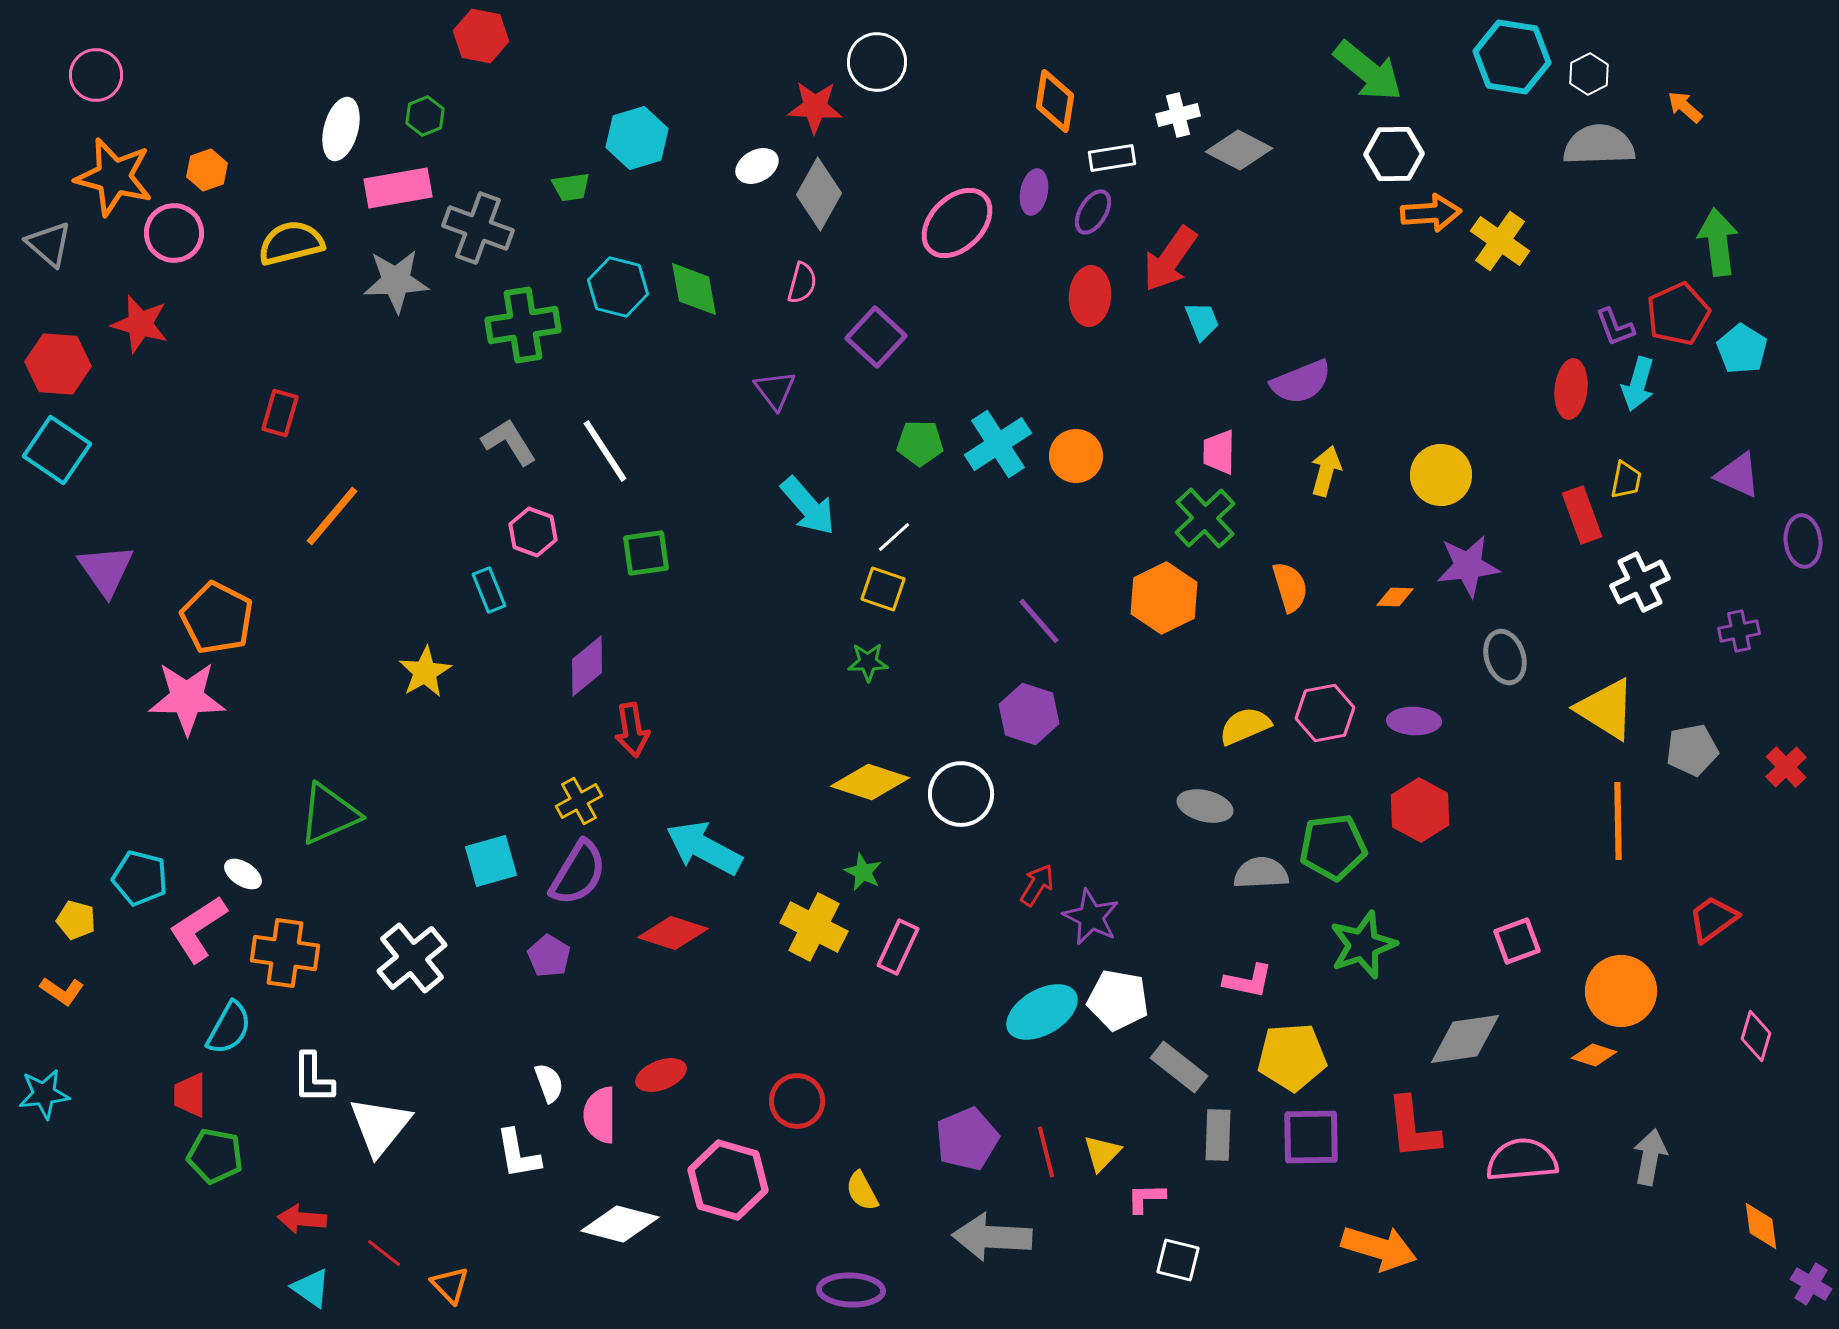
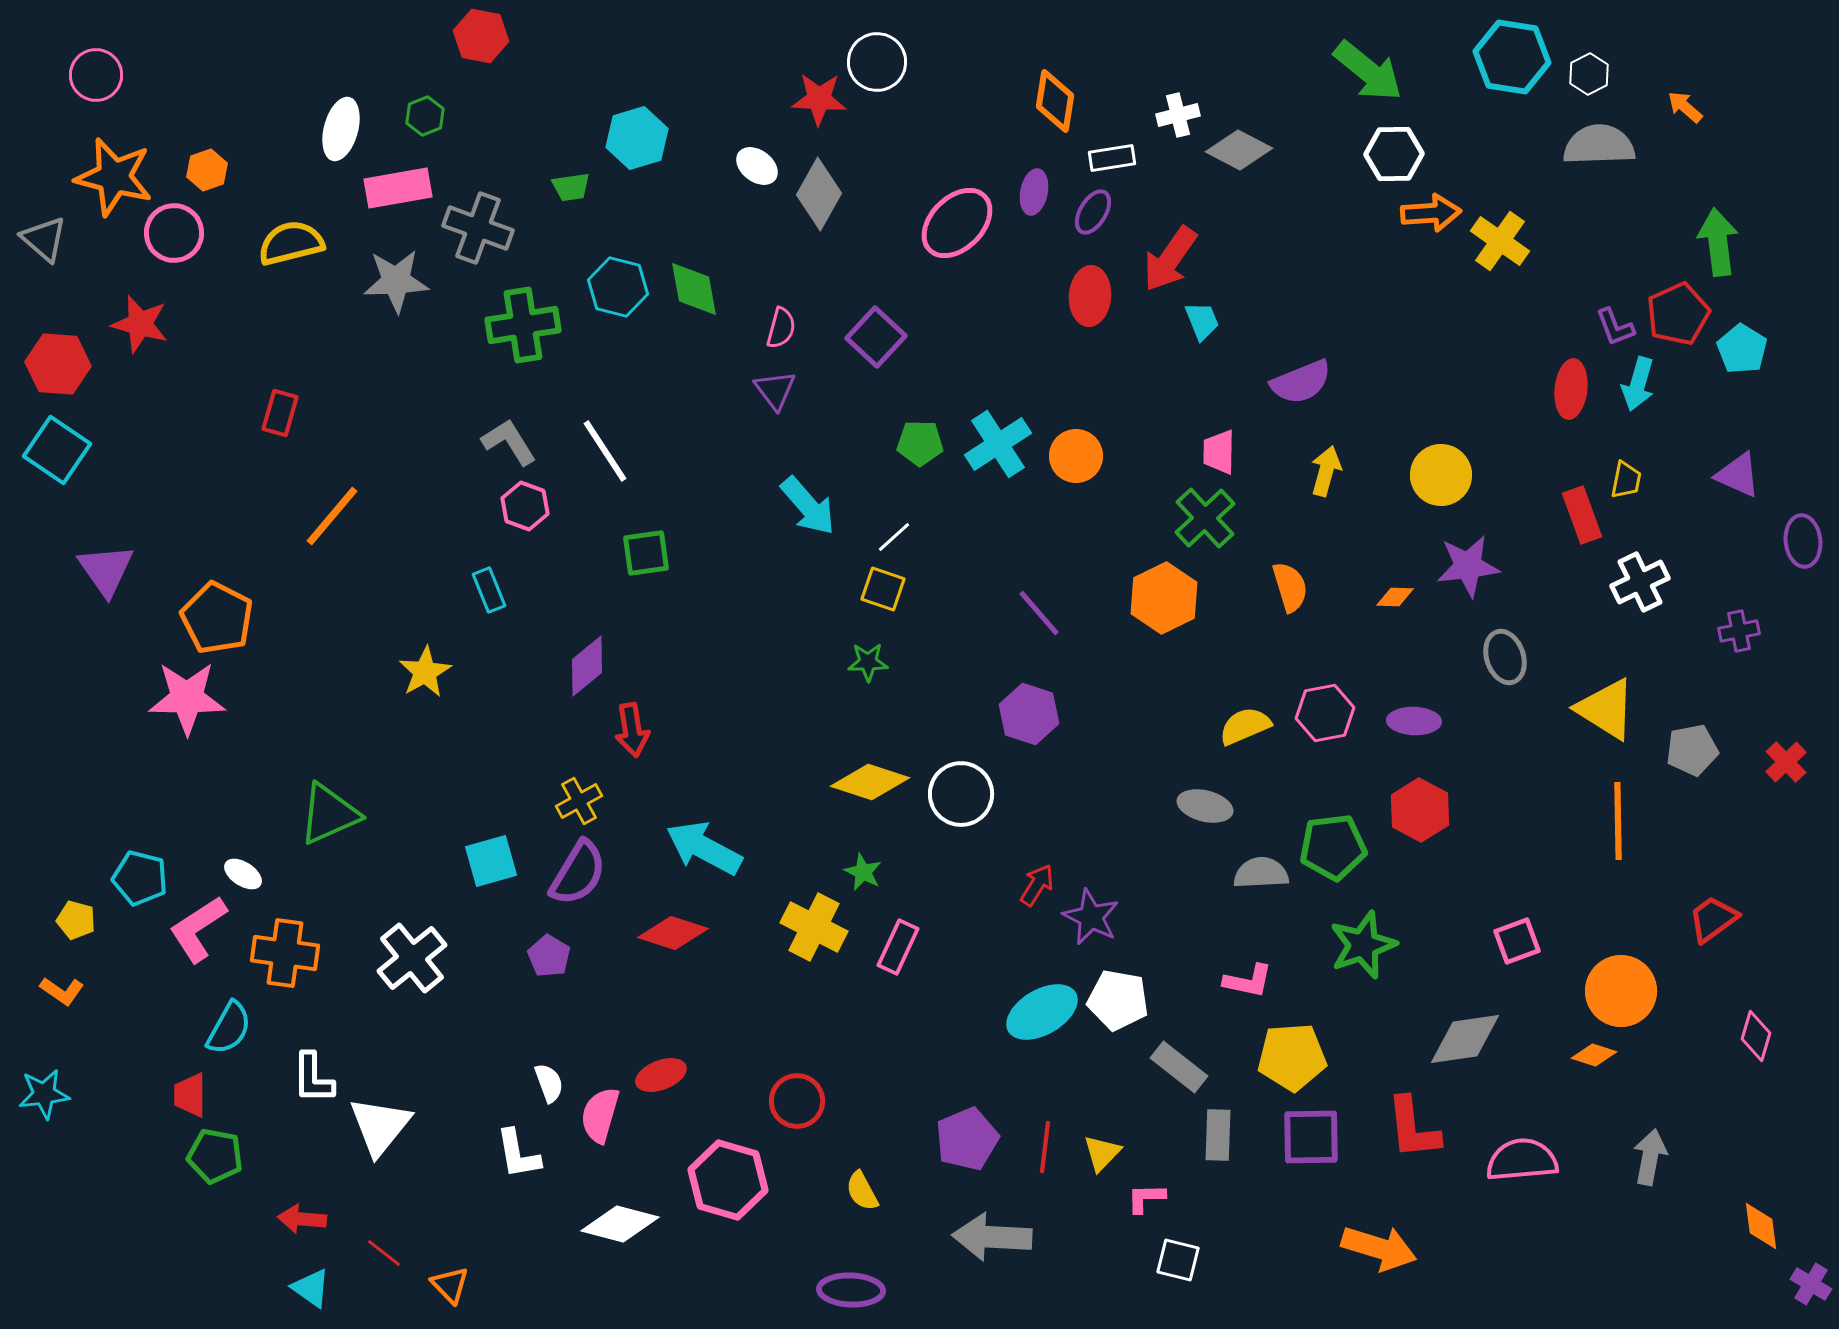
red star at (815, 107): moved 4 px right, 8 px up
white ellipse at (757, 166): rotated 66 degrees clockwise
gray triangle at (49, 244): moved 5 px left, 5 px up
pink semicircle at (802, 283): moved 21 px left, 45 px down
pink hexagon at (533, 532): moved 8 px left, 26 px up
purple line at (1039, 621): moved 8 px up
red cross at (1786, 767): moved 5 px up
pink semicircle at (600, 1115): rotated 16 degrees clockwise
red line at (1046, 1152): moved 1 px left, 5 px up; rotated 21 degrees clockwise
